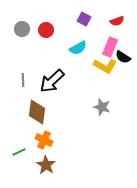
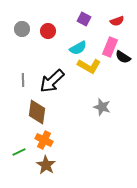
red circle: moved 2 px right, 1 px down
yellow L-shape: moved 16 px left
